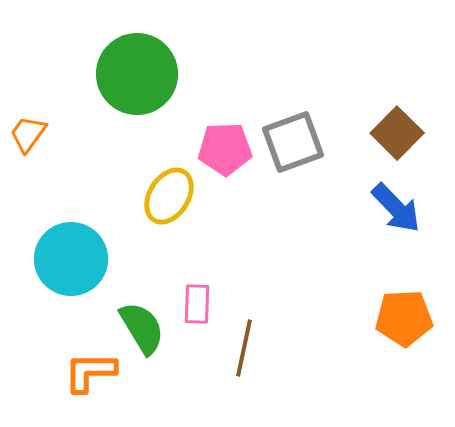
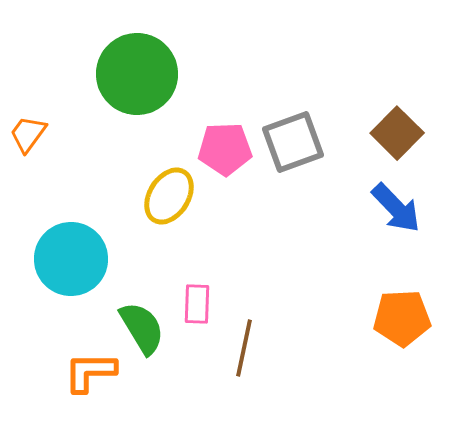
orange pentagon: moved 2 px left
